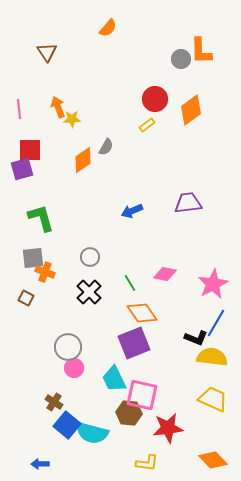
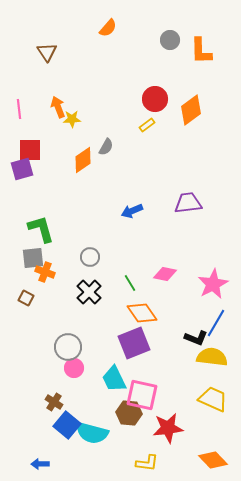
gray circle at (181, 59): moved 11 px left, 19 px up
green L-shape at (41, 218): moved 11 px down
